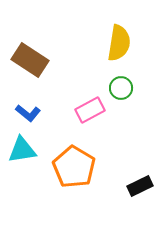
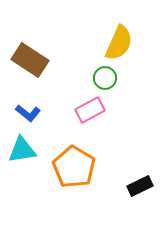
yellow semicircle: rotated 15 degrees clockwise
green circle: moved 16 px left, 10 px up
